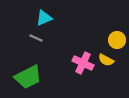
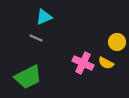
cyan triangle: moved 1 px up
yellow circle: moved 2 px down
yellow semicircle: moved 3 px down
